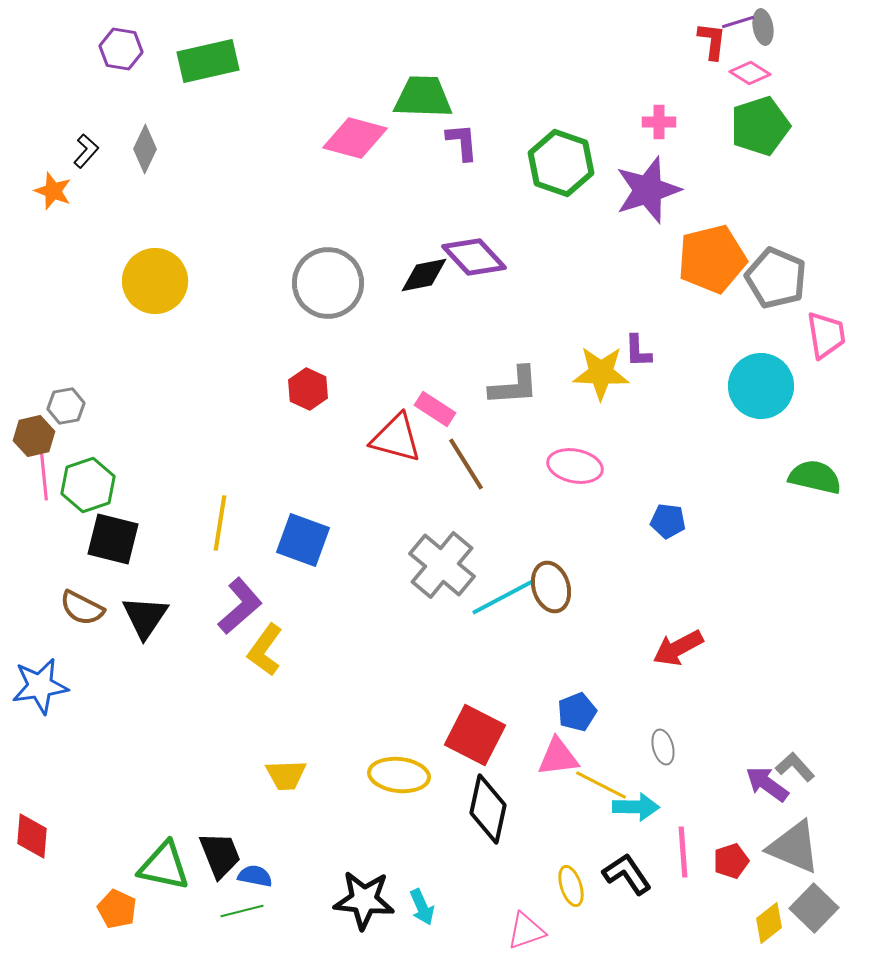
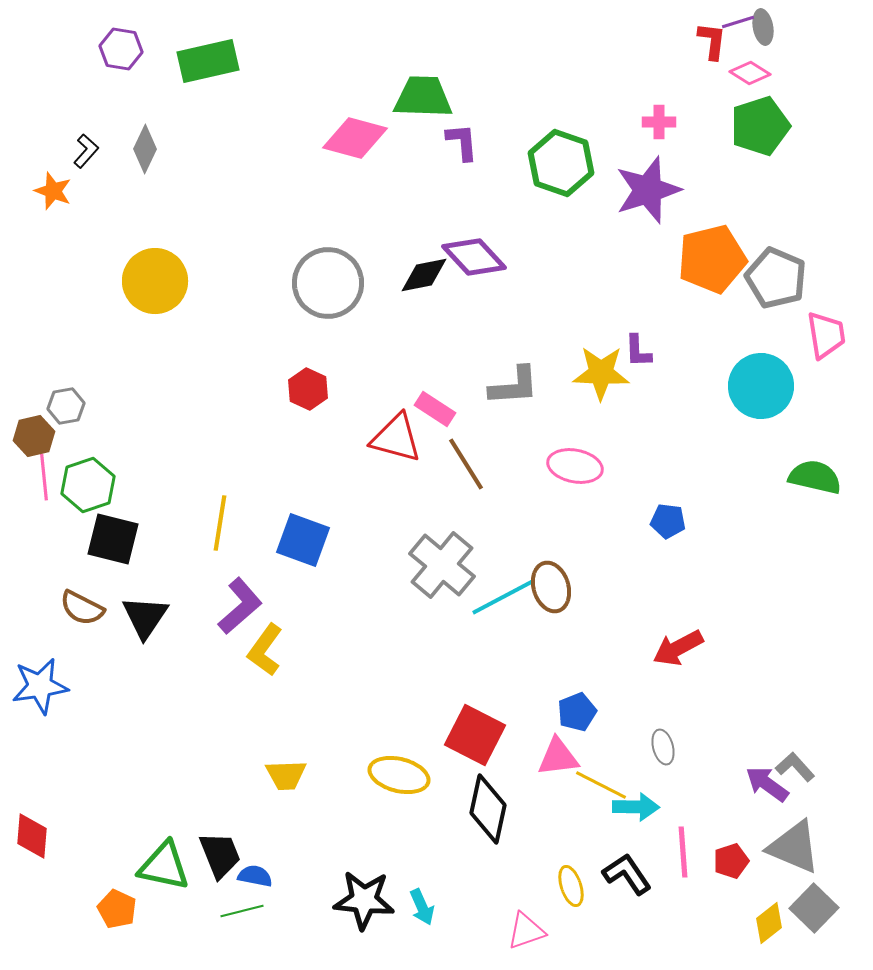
yellow ellipse at (399, 775): rotated 8 degrees clockwise
